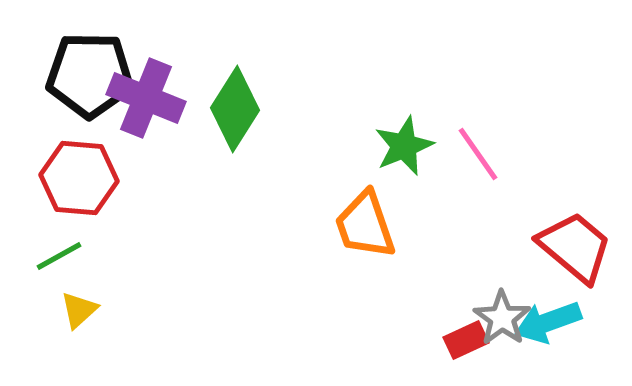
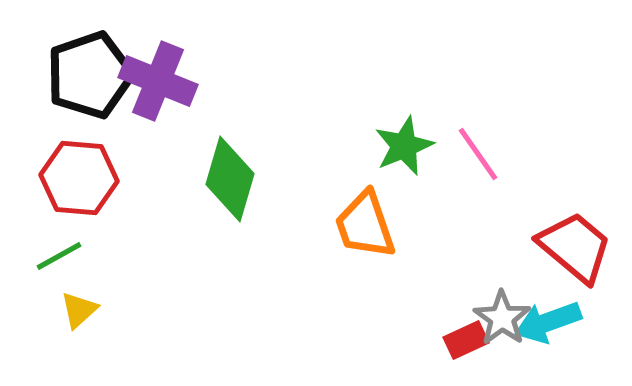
black pentagon: rotated 20 degrees counterclockwise
purple cross: moved 12 px right, 17 px up
green diamond: moved 5 px left, 70 px down; rotated 16 degrees counterclockwise
